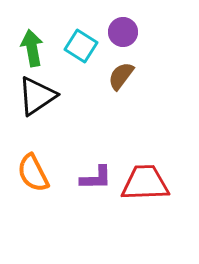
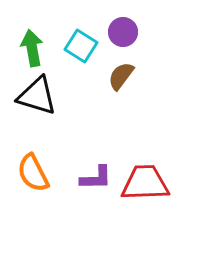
black triangle: rotated 51 degrees clockwise
